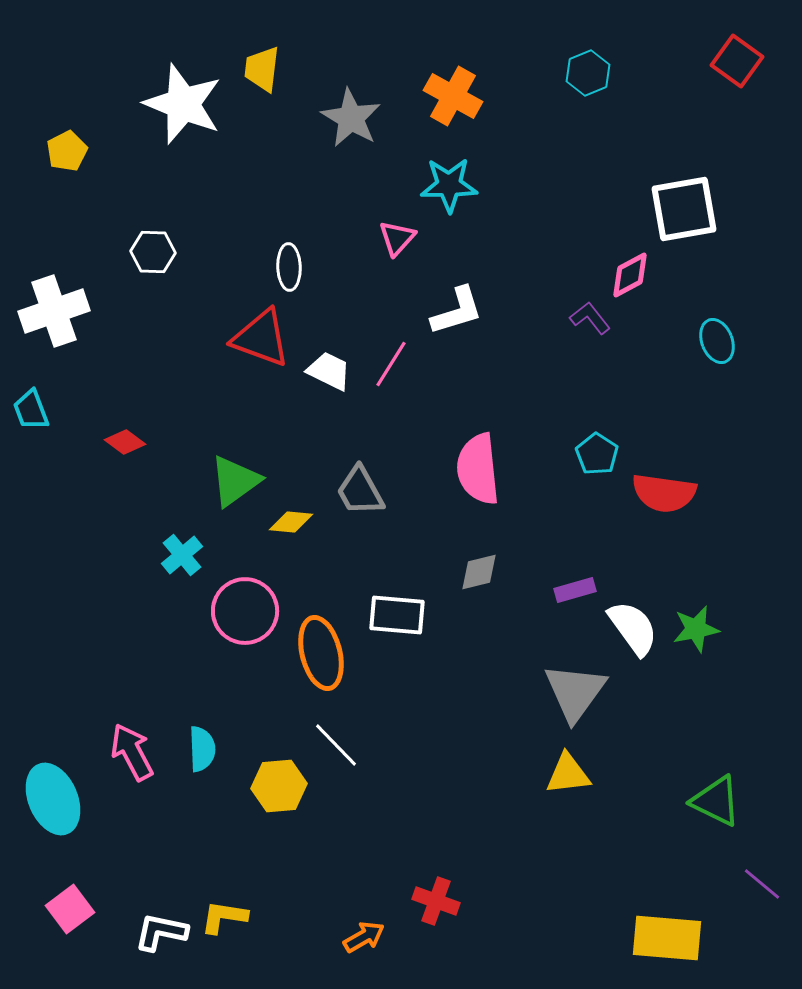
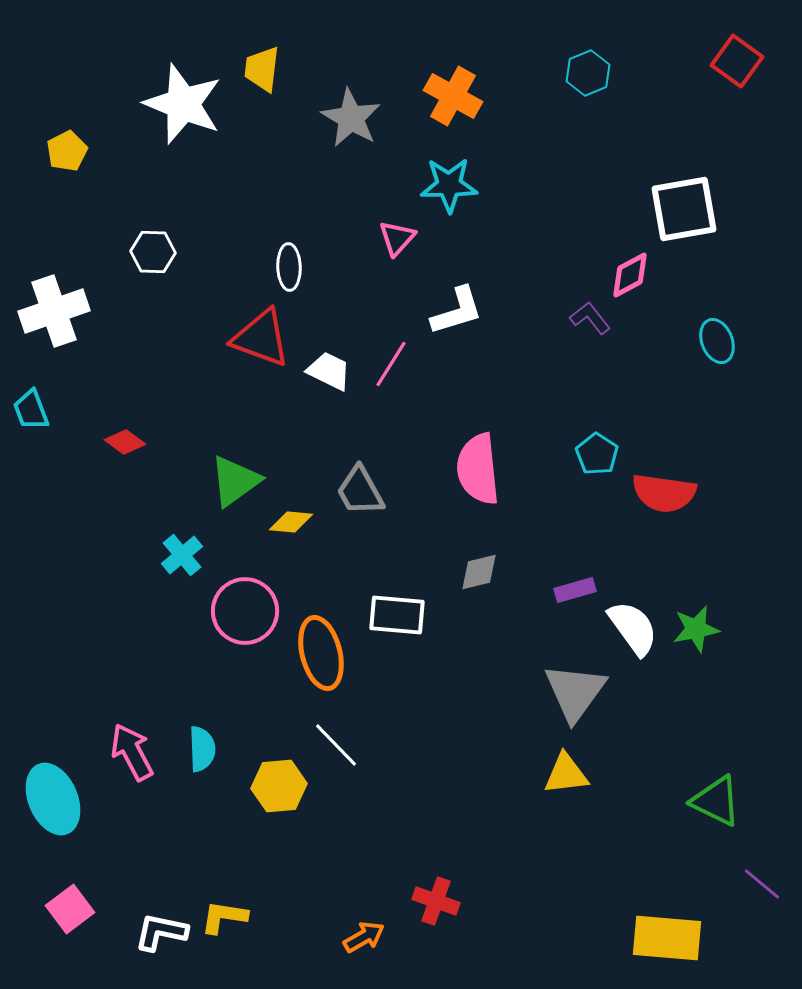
yellow triangle at (568, 774): moved 2 px left
